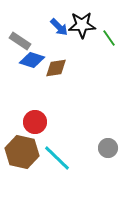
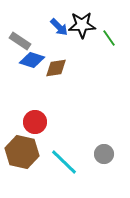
gray circle: moved 4 px left, 6 px down
cyan line: moved 7 px right, 4 px down
